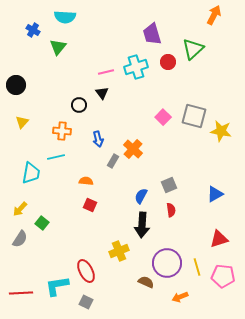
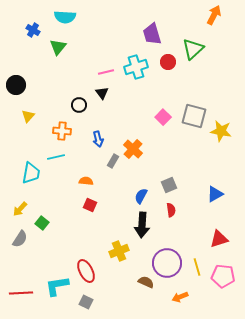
yellow triangle at (22, 122): moved 6 px right, 6 px up
